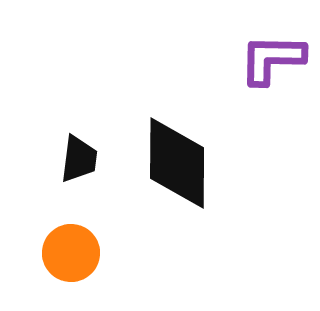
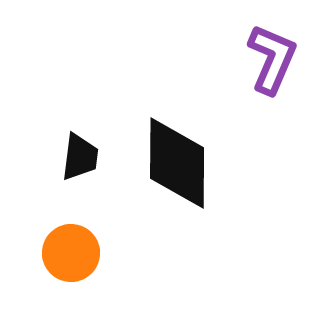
purple L-shape: rotated 112 degrees clockwise
black trapezoid: moved 1 px right, 2 px up
